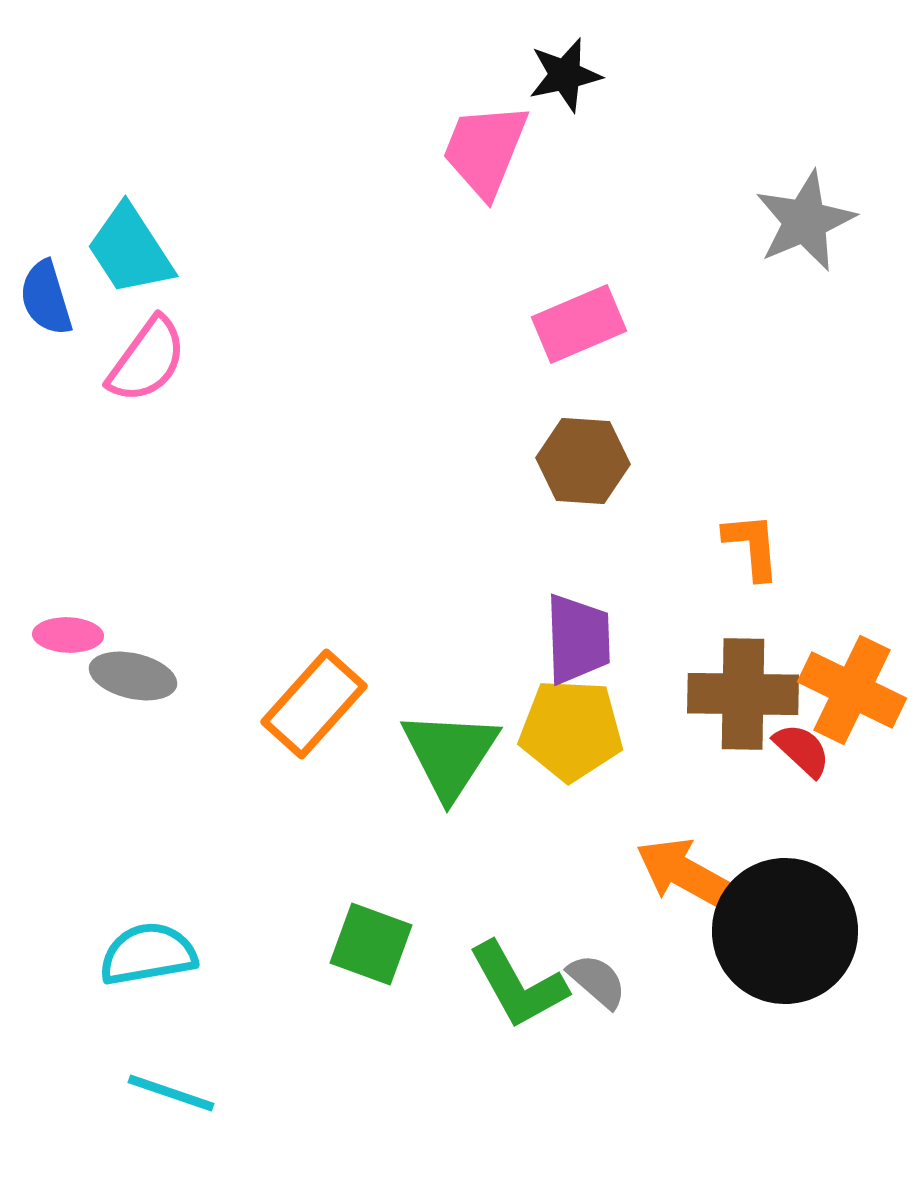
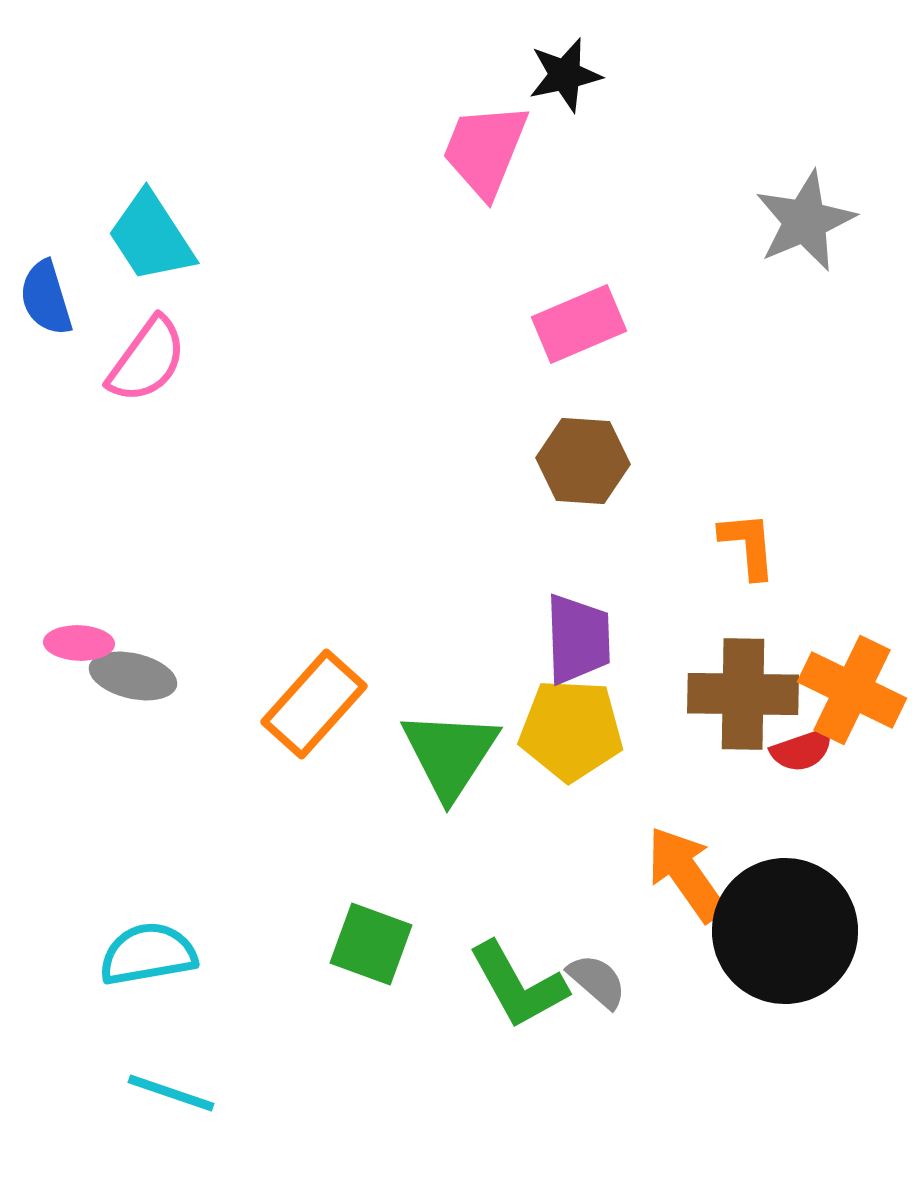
cyan trapezoid: moved 21 px right, 13 px up
orange L-shape: moved 4 px left, 1 px up
pink ellipse: moved 11 px right, 8 px down
red semicircle: rotated 118 degrees clockwise
orange arrow: rotated 26 degrees clockwise
